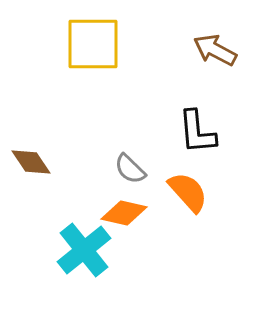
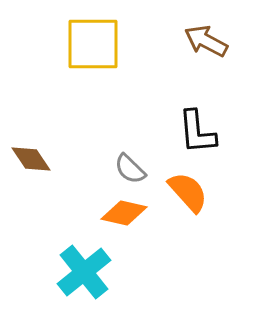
brown arrow: moved 9 px left, 9 px up
brown diamond: moved 3 px up
cyan cross: moved 22 px down
